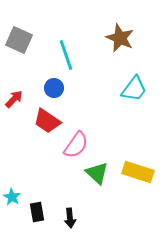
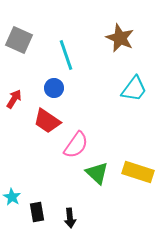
red arrow: rotated 12 degrees counterclockwise
